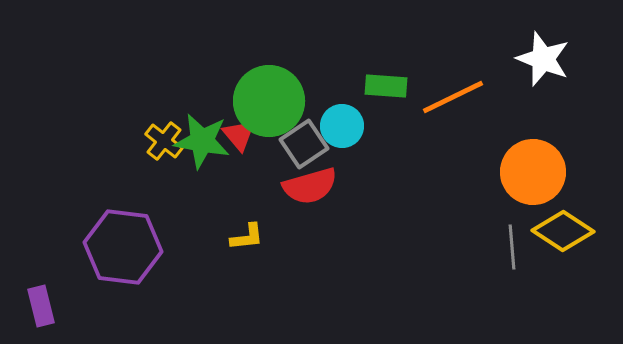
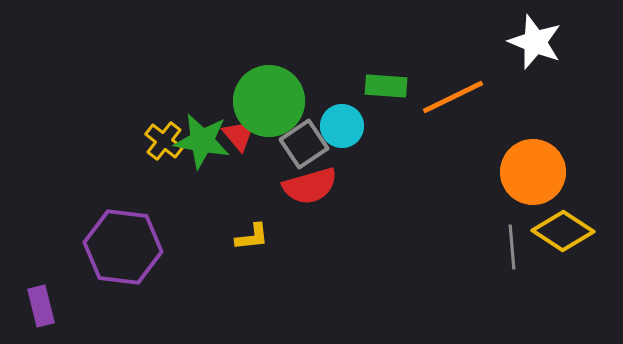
white star: moved 8 px left, 17 px up
yellow L-shape: moved 5 px right
